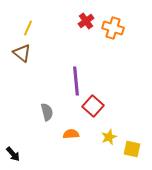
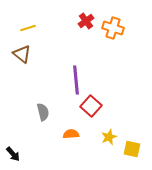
yellow line: rotated 49 degrees clockwise
brown triangle: moved 1 px down
purple line: moved 1 px up
red square: moved 2 px left
gray semicircle: moved 4 px left
